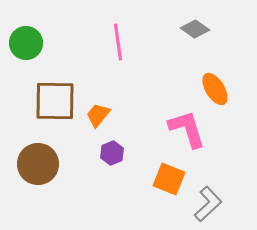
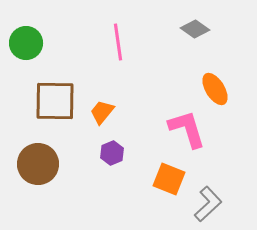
orange trapezoid: moved 4 px right, 3 px up
